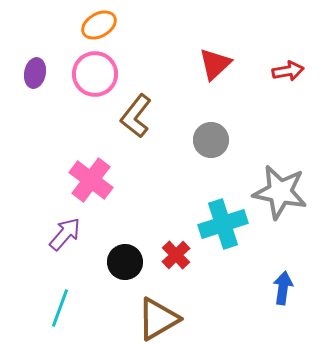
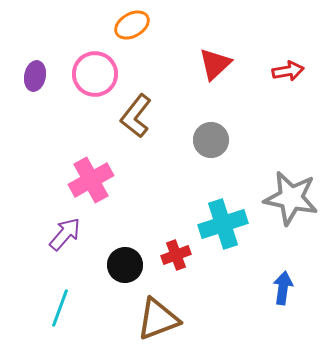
orange ellipse: moved 33 px right
purple ellipse: moved 3 px down
pink cross: rotated 24 degrees clockwise
gray star: moved 11 px right, 6 px down
red cross: rotated 24 degrees clockwise
black circle: moved 3 px down
brown triangle: rotated 9 degrees clockwise
